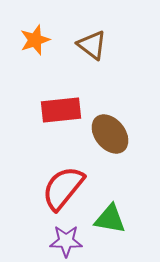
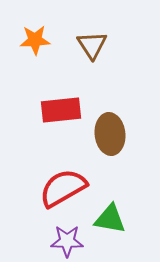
orange star: rotated 16 degrees clockwise
brown triangle: rotated 20 degrees clockwise
brown ellipse: rotated 33 degrees clockwise
red semicircle: rotated 21 degrees clockwise
purple star: moved 1 px right
